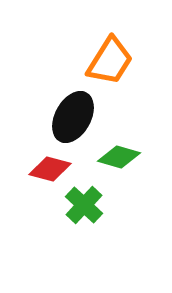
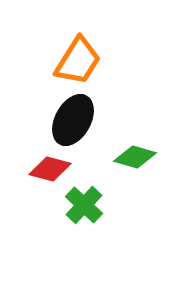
orange trapezoid: moved 32 px left
black ellipse: moved 3 px down
green diamond: moved 16 px right
